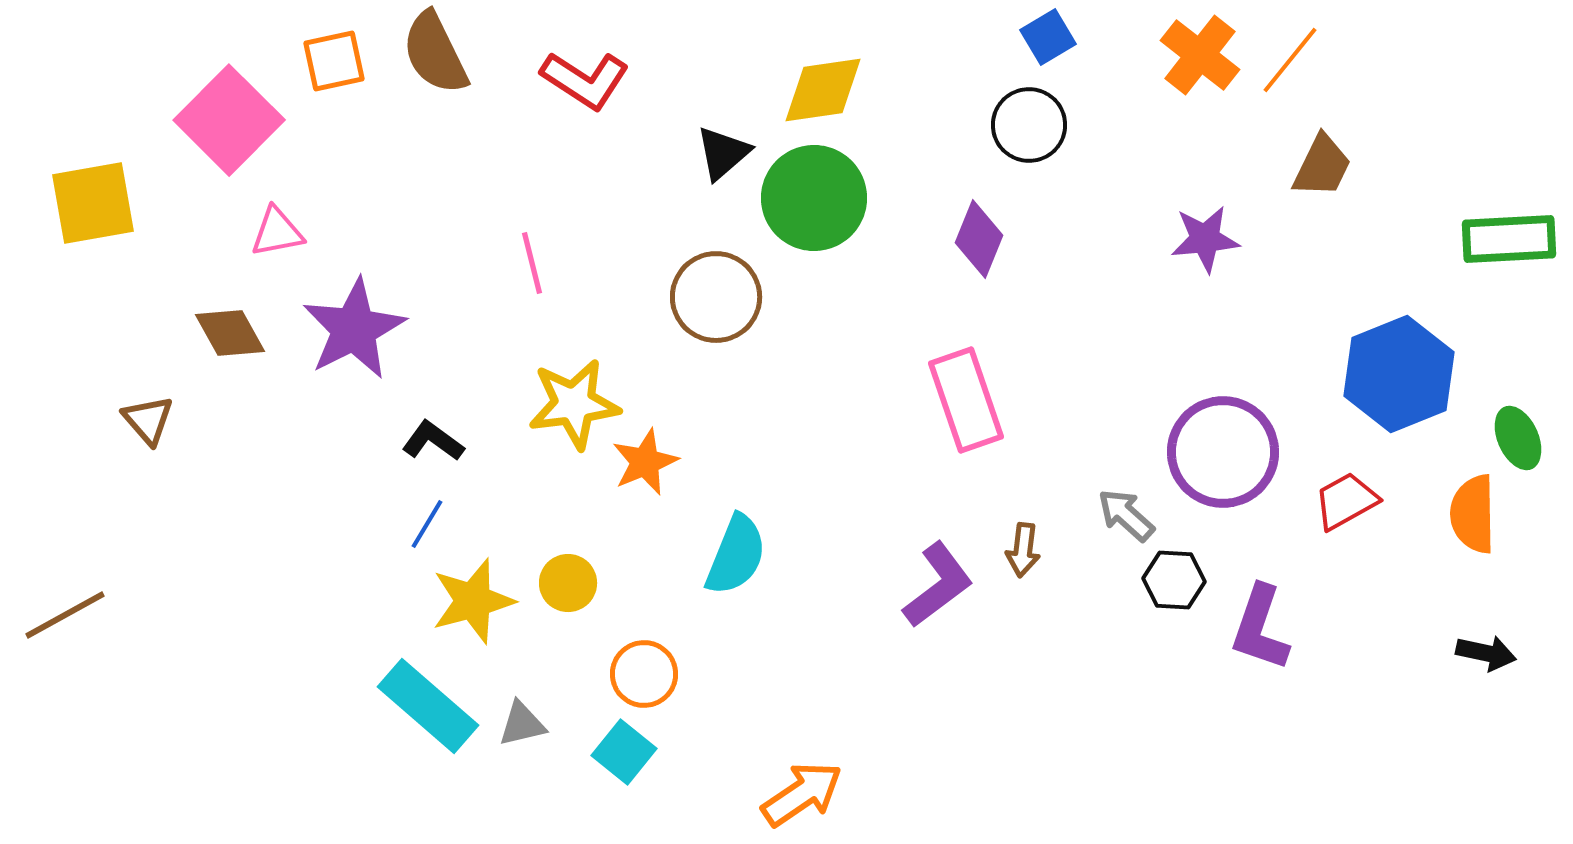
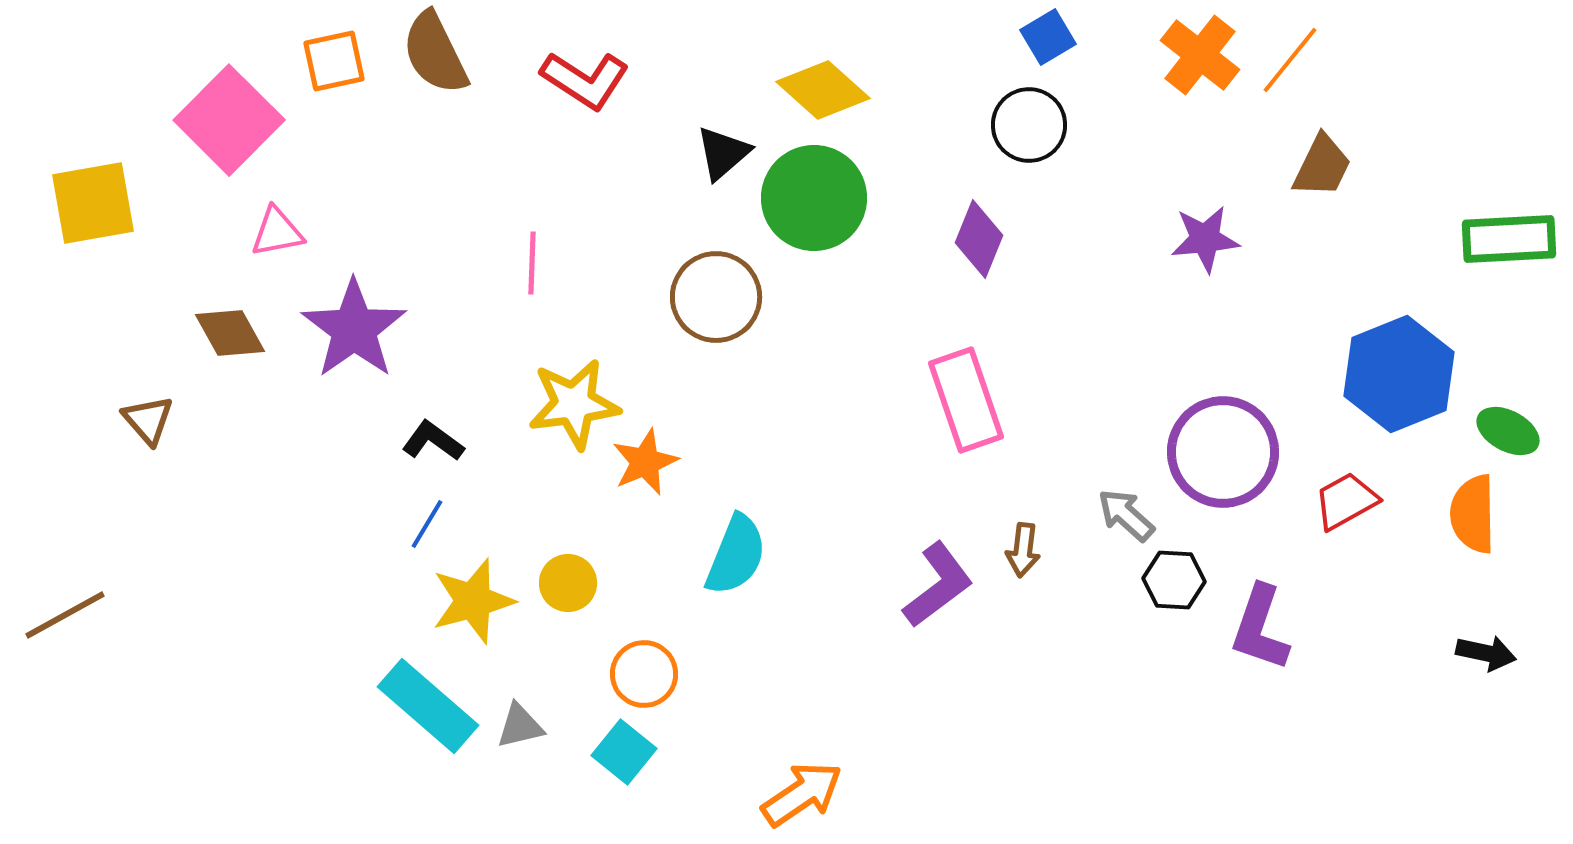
yellow diamond at (823, 90): rotated 50 degrees clockwise
pink line at (532, 263): rotated 16 degrees clockwise
purple star at (354, 329): rotated 8 degrees counterclockwise
green ellipse at (1518, 438): moved 10 px left, 7 px up; rotated 38 degrees counterclockwise
gray triangle at (522, 724): moved 2 px left, 2 px down
